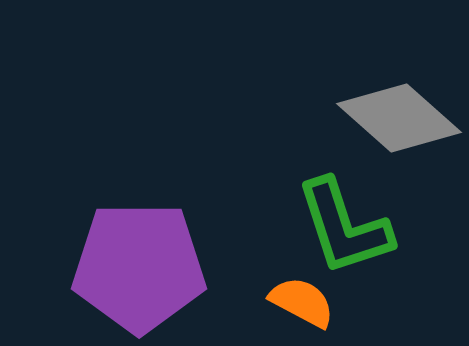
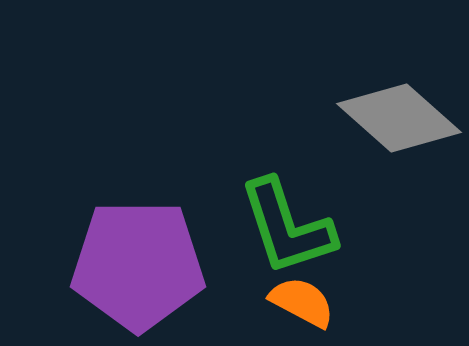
green L-shape: moved 57 px left
purple pentagon: moved 1 px left, 2 px up
